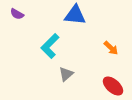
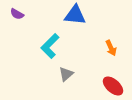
orange arrow: rotated 21 degrees clockwise
